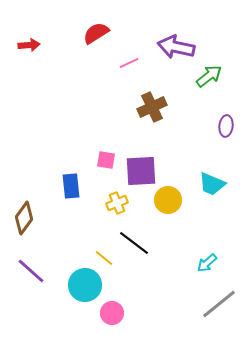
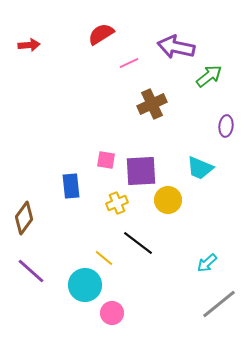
red semicircle: moved 5 px right, 1 px down
brown cross: moved 3 px up
cyan trapezoid: moved 12 px left, 16 px up
black line: moved 4 px right
